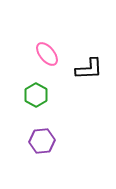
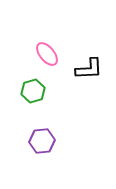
green hexagon: moved 3 px left, 4 px up; rotated 15 degrees clockwise
